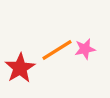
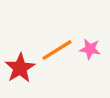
pink star: moved 5 px right; rotated 20 degrees clockwise
